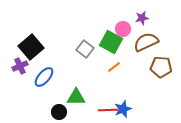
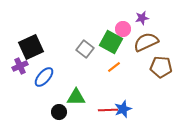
black square: rotated 15 degrees clockwise
